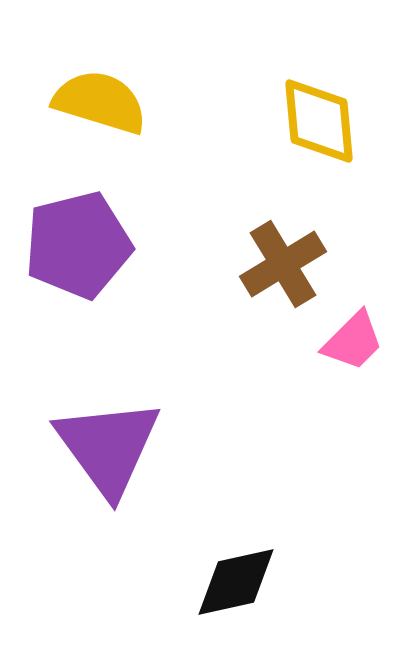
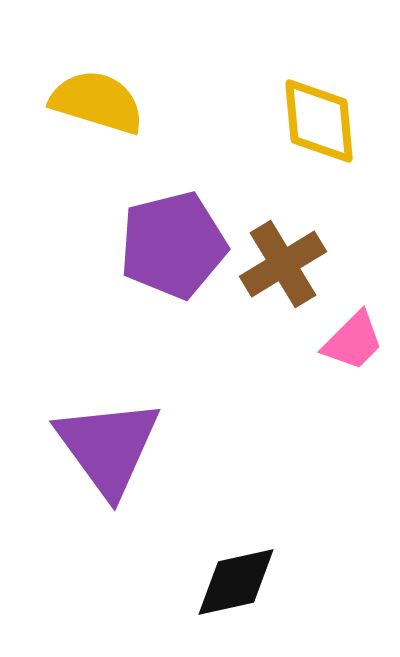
yellow semicircle: moved 3 px left
purple pentagon: moved 95 px right
